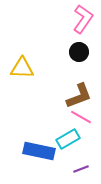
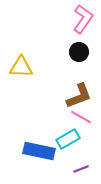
yellow triangle: moved 1 px left, 1 px up
